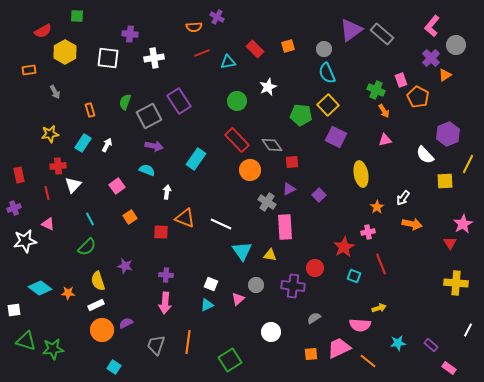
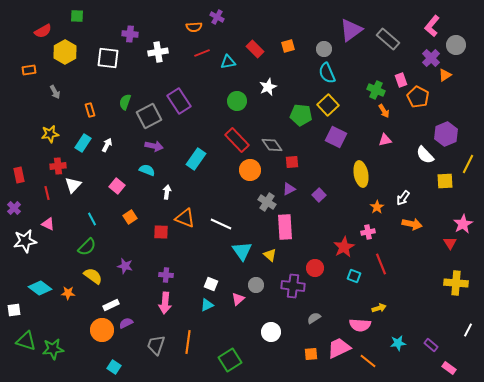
gray rectangle at (382, 34): moved 6 px right, 5 px down
white cross at (154, 58): moved 4 px right, 6 px up
purple hexagon at (448, 134): moved 2 px left
pink square at (117, 186): rotated 14 degrees counterclockwise
purple cross at (14, 208): rotated 24 degrees counterclockwise
cyan line at (90, 219): moved 2 px right
yellow triangle at (270, 255): rotated 32 degrees clockwise
yellow semicircle at (98, 281): moved 5 px left, 5 px up; rotated 144 degrees clockwise
white rectangle at (96, 305): moved 15 px right
